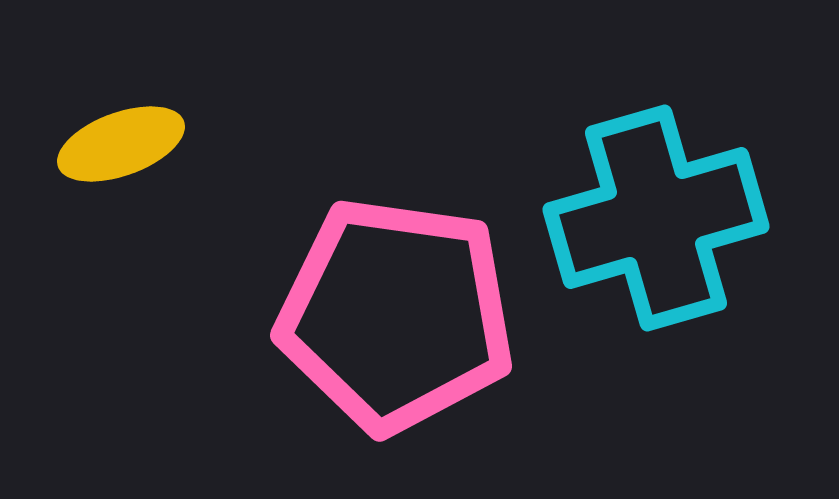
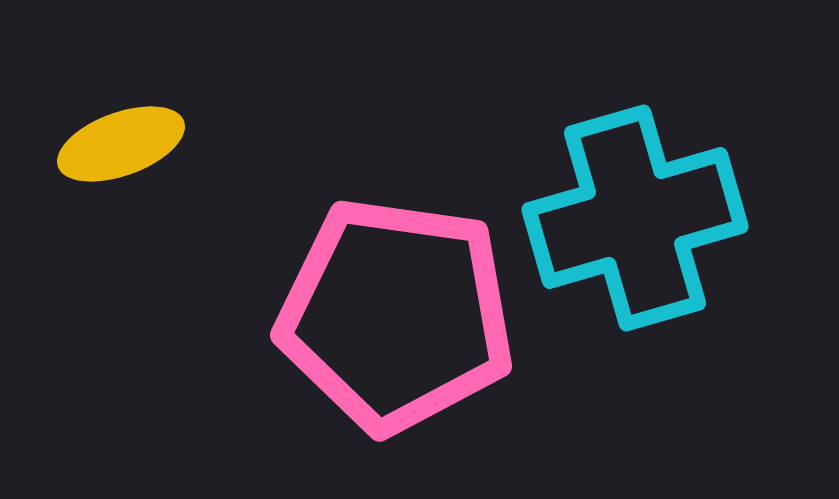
cyan cross: moved 21 px left
